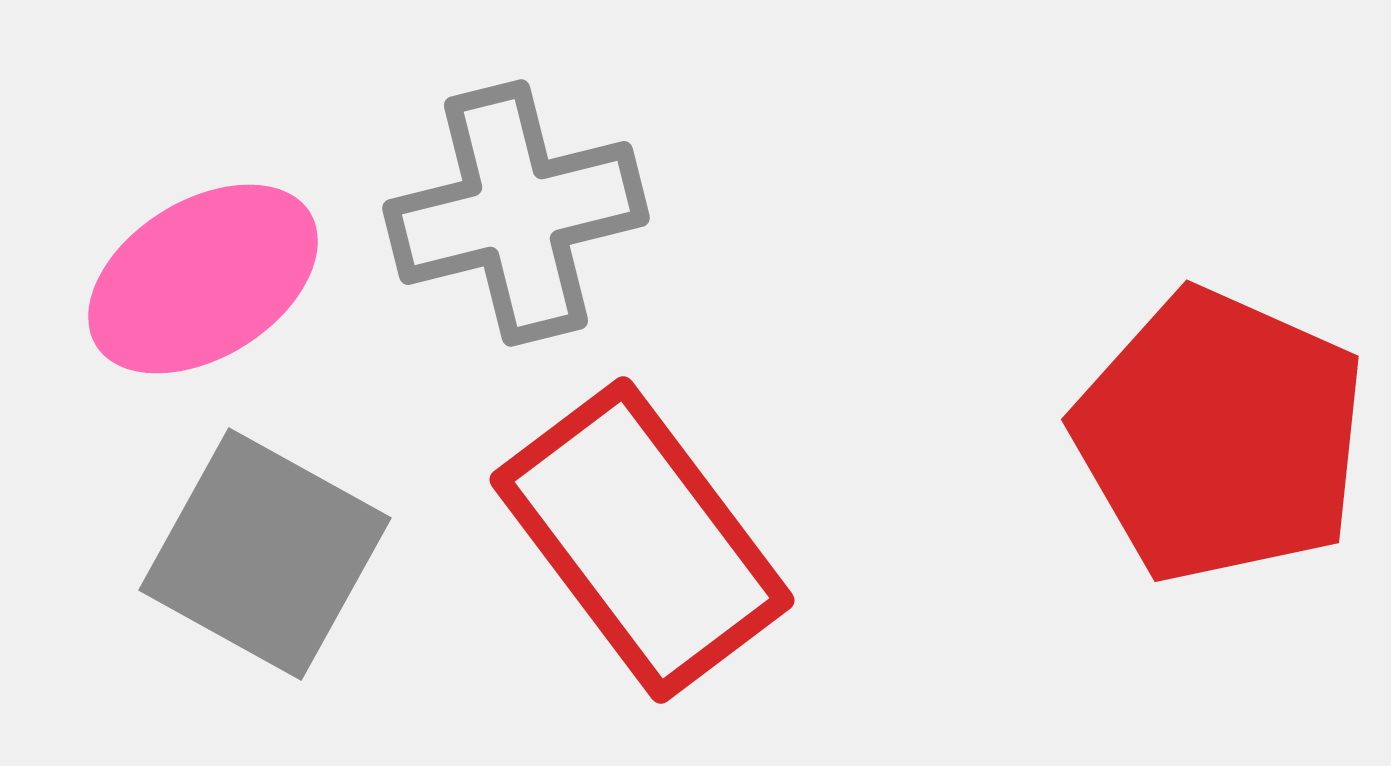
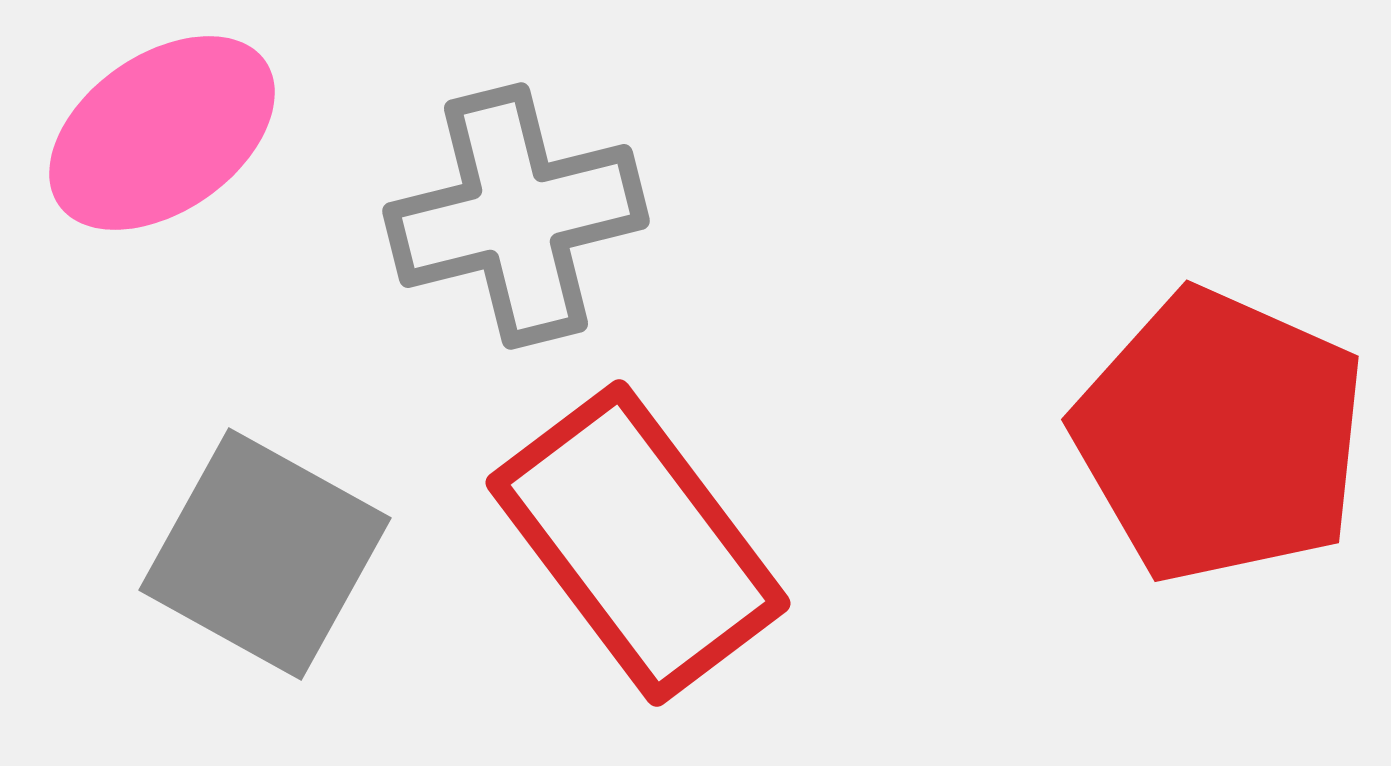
gray cross: moved 3 px down
pink ellipse: moved 41 px left, 146 px up; rotated 3 degrees counterclockwise
red rectangle: moved 4 px left, 3 px down
